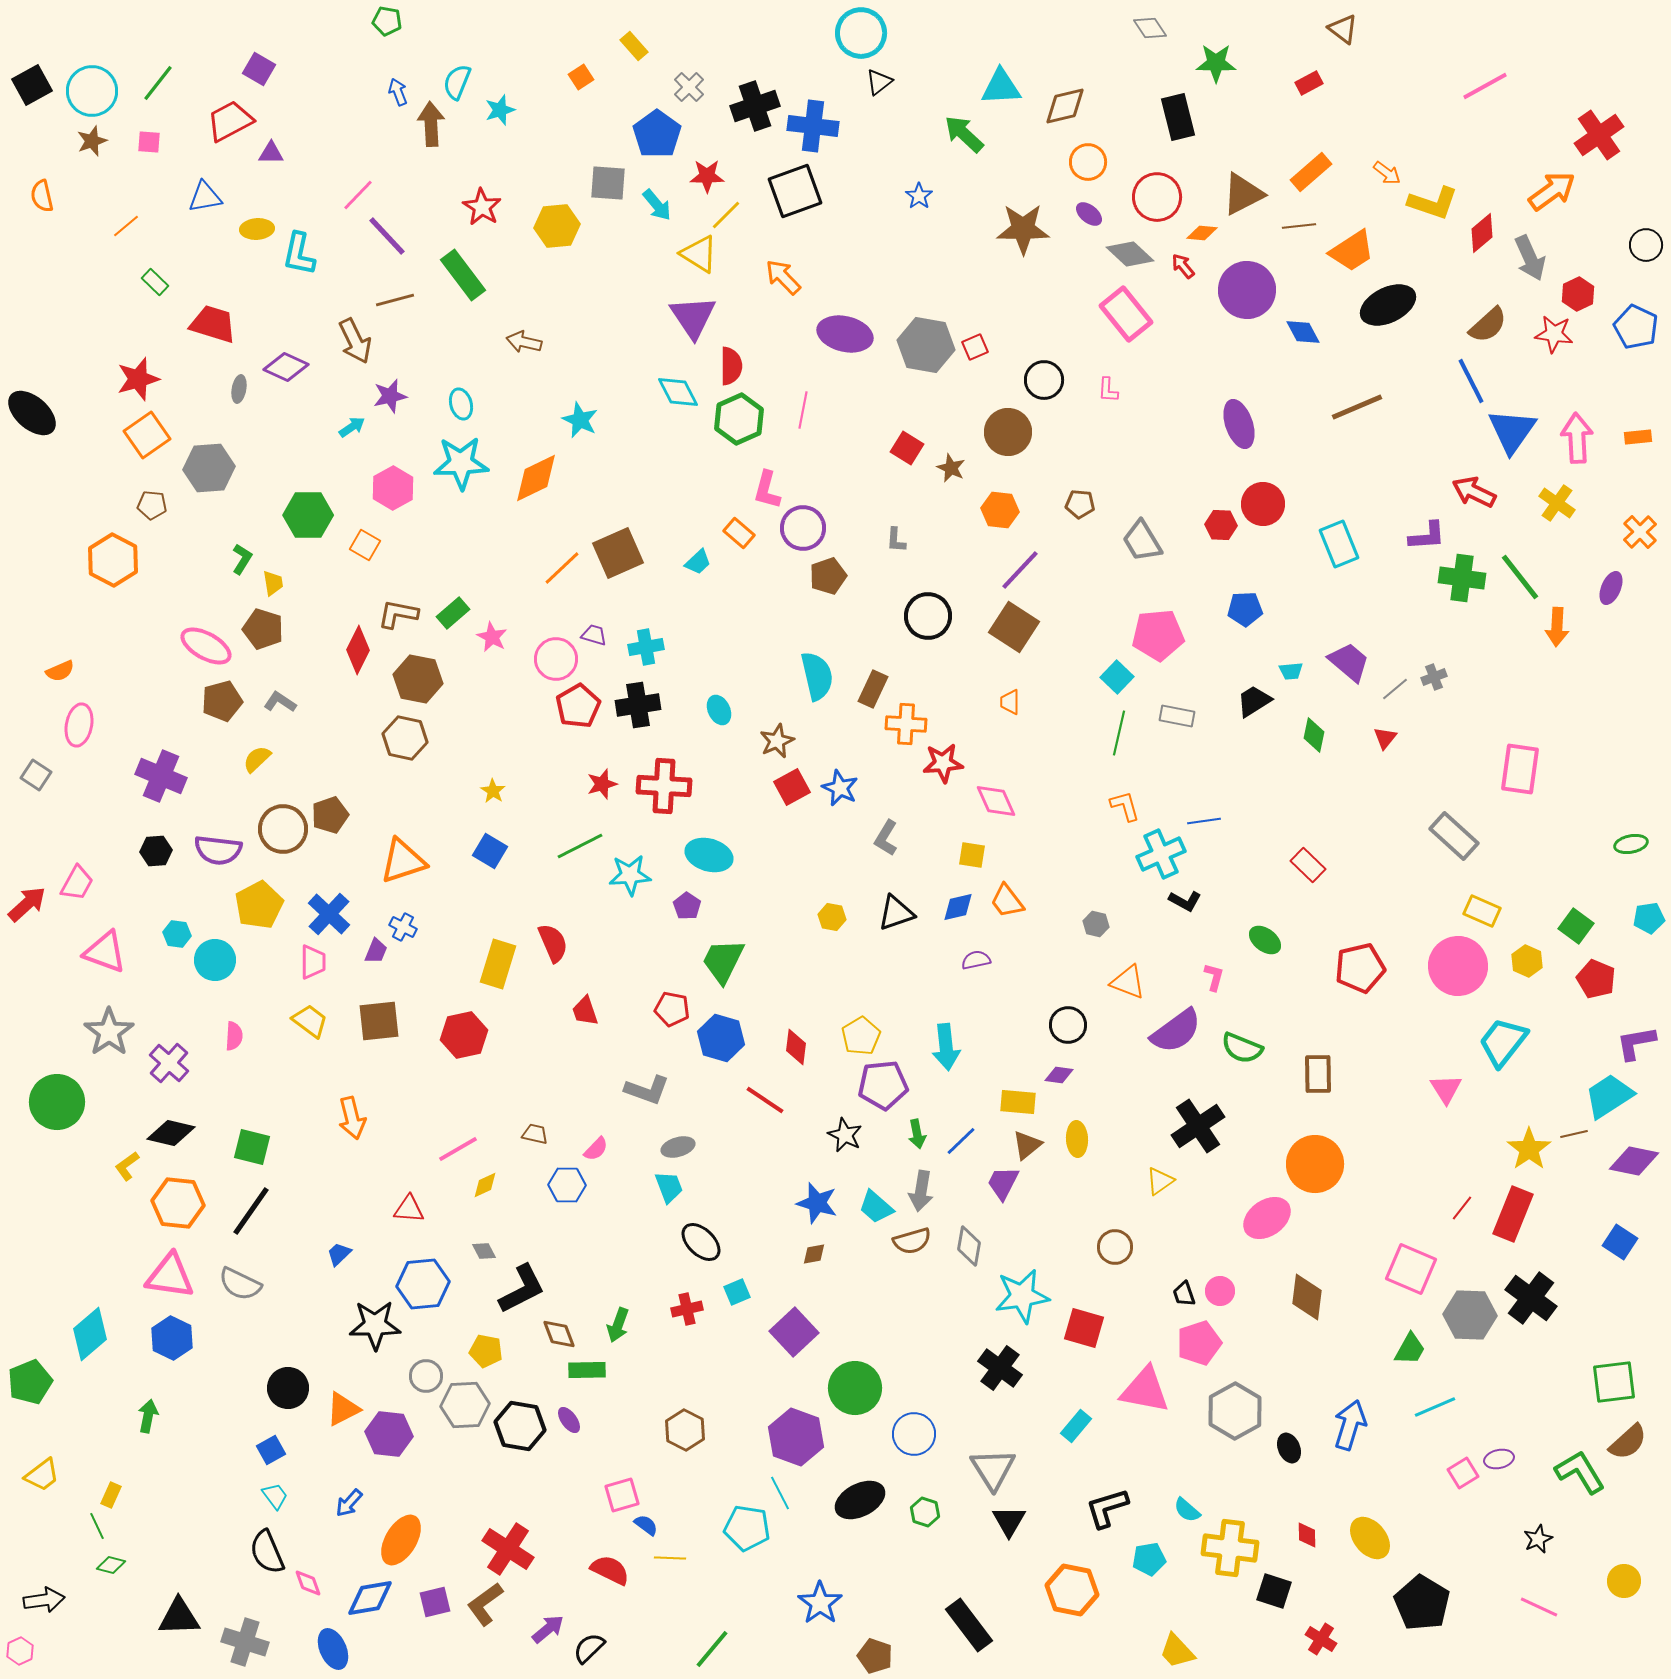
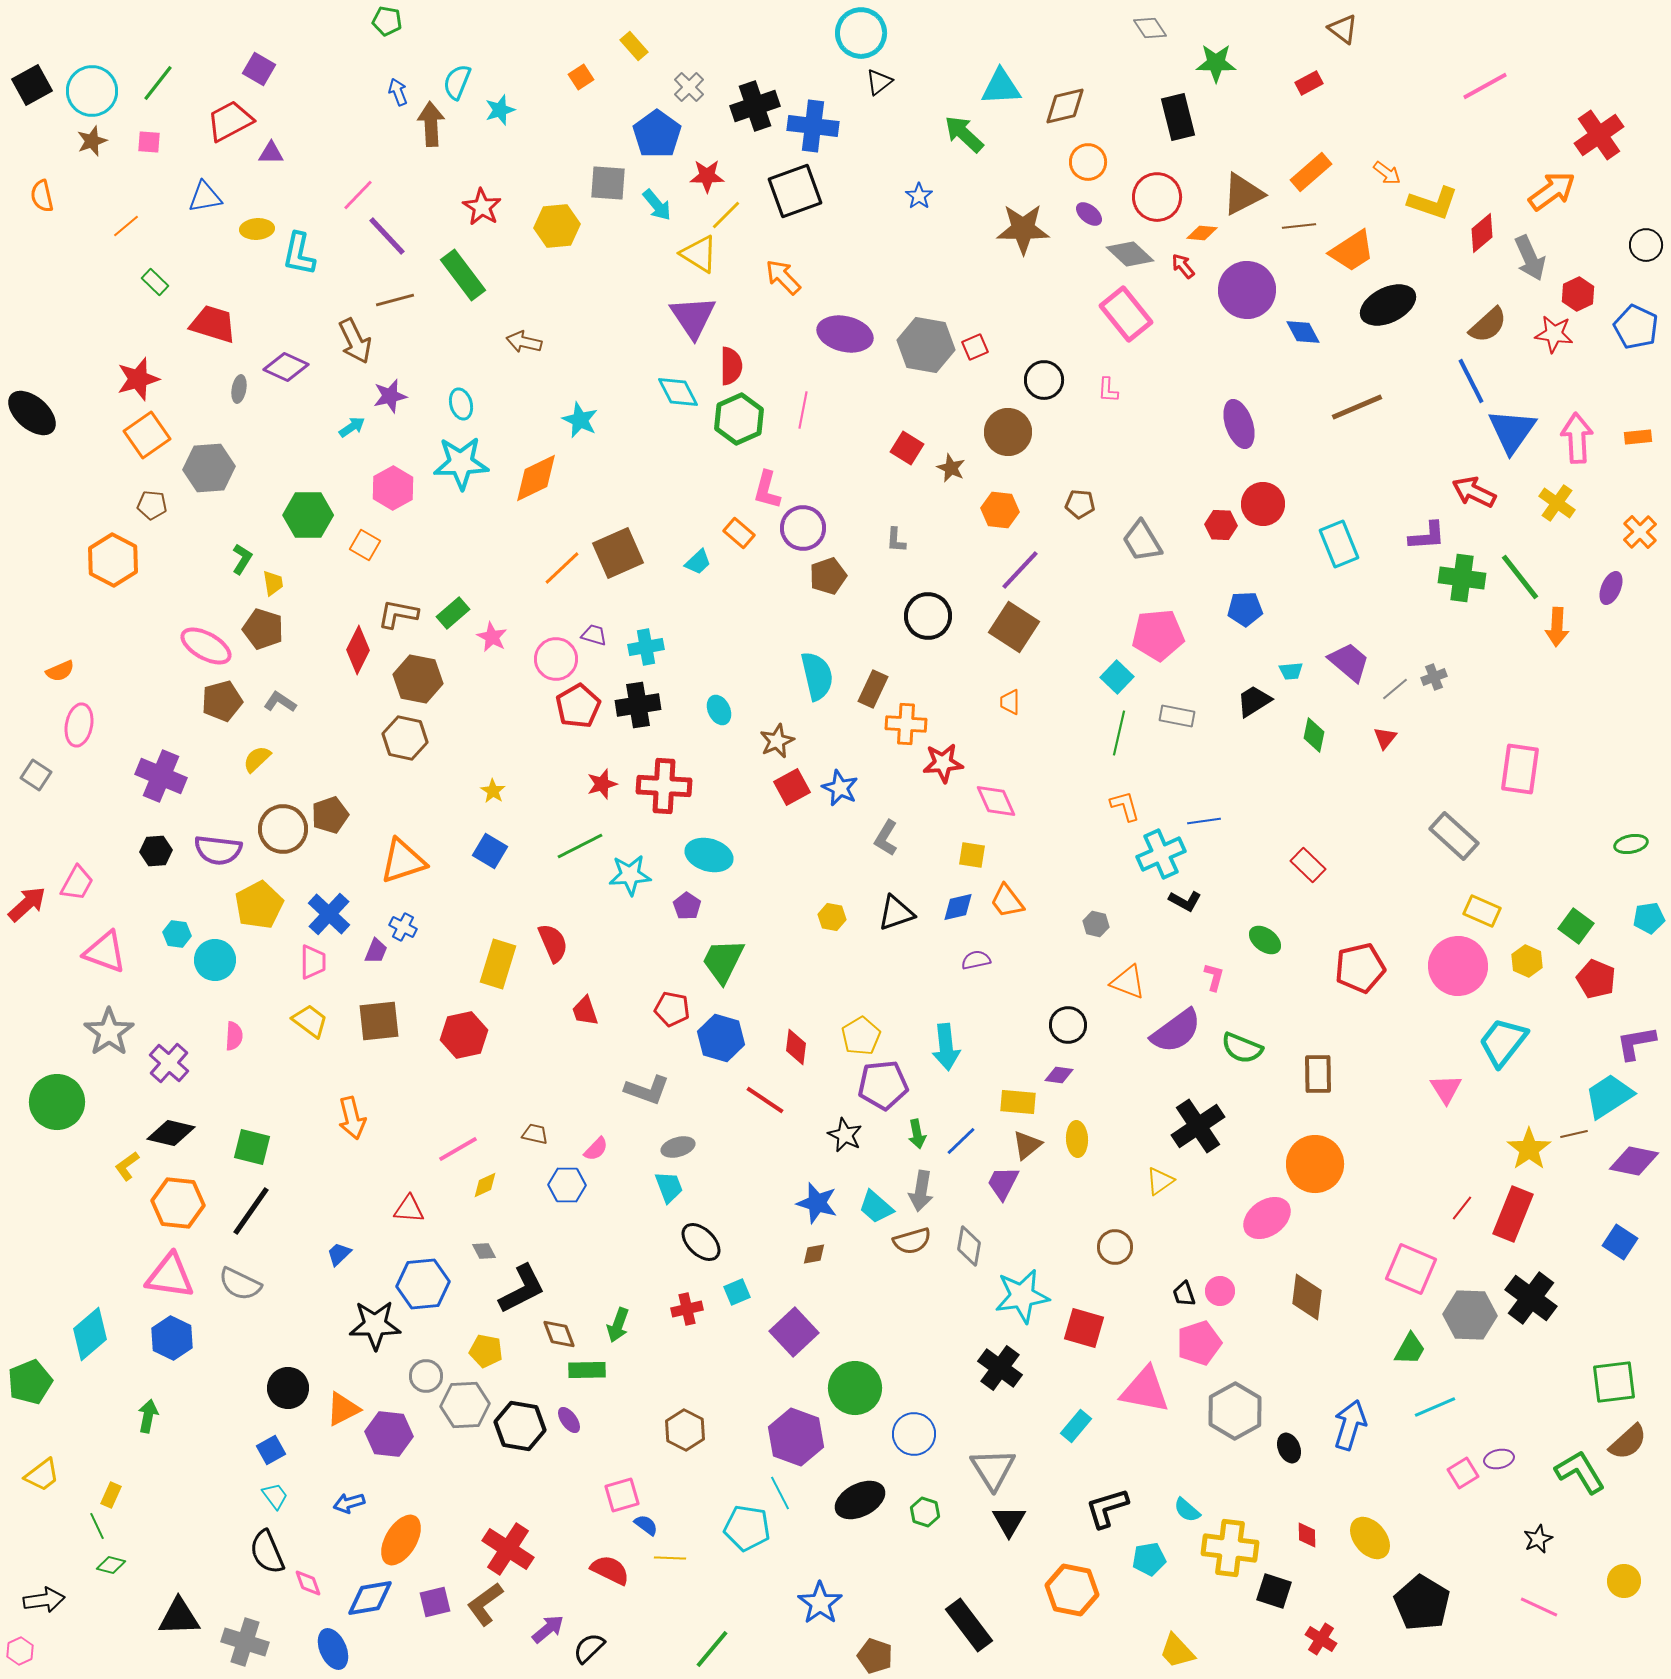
blue arrow at (349, 1503): rotated 32 degrees clockwise
